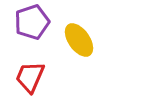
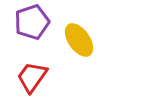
red trapezoid: moved 2 px right; rotated 12 degrees clockwise
